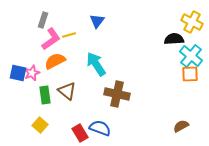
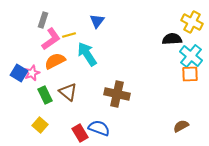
black semicircle: moved 2 px left
cyan arrow: moved 9 px left, 10 px up
blue square: moved 1 px right; rotated 18 degrees clockwise
brown triangle: moved 1 px right, 1 px down
green rectangle: rotated 18 degrees counterclockwise
blue semicircle: moved 1 px left
